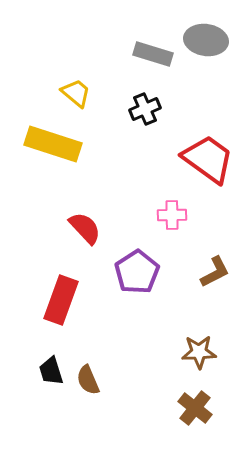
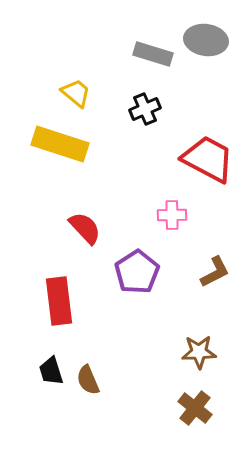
yellow rectangle: moved 7 px right
red trapezoid: rotated 8 degrees counterclockwise
red rectangle: moved 2 px left, 1 px down; rotated 27 degrees counterclockwise
